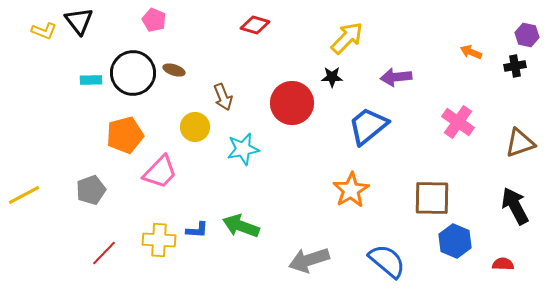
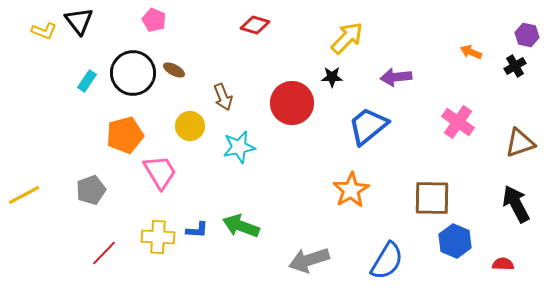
black cross: rotated 20 degrees counterclockwise
brown ellipse: rotated 10 degrees clockwise
cyan rectangle: moved 4 px left, 1 px down; rotated 55 degrees counterclockwise
yellow circle: moved 5 px left, 1 px up
cyan star: moved 4 px left, 2 px up
pink trapezoid: rotated 75 degrees counterclockwise
black arrow: moved 1 px right, 2 px up
yellow cross: moved 1 px left, 3 px up
blue semicircle: rotated 81 degrees clockwise
